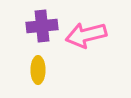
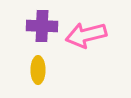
purple cross: rotated 8 degrees clockwise
